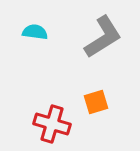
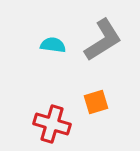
cyan semicircle: moved 18 px right, 13 px down
gray L-shape: moved 3 px down
